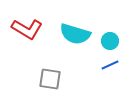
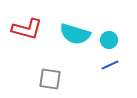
red L-shape: rotated 16 degrees counterclockwise
cyan circle: moved 1 px left, 1 px up
